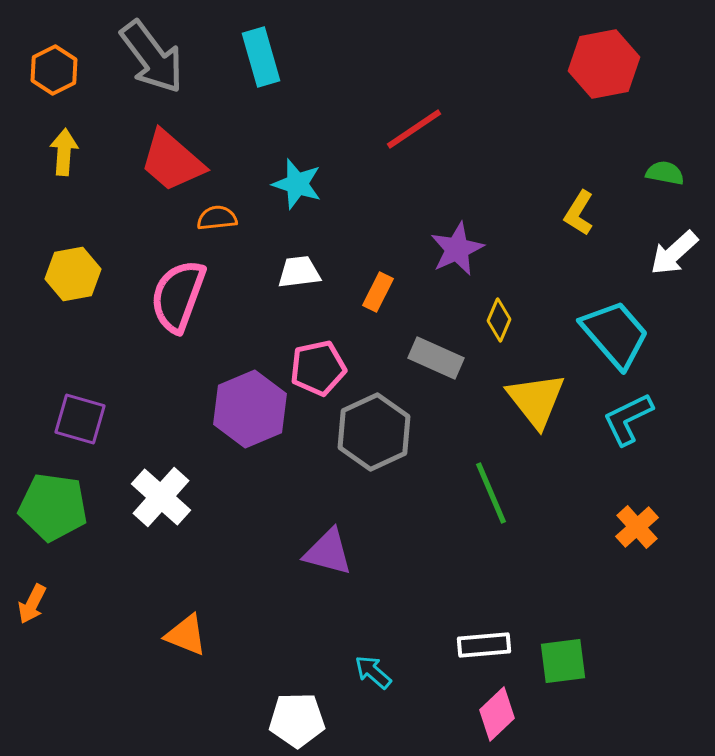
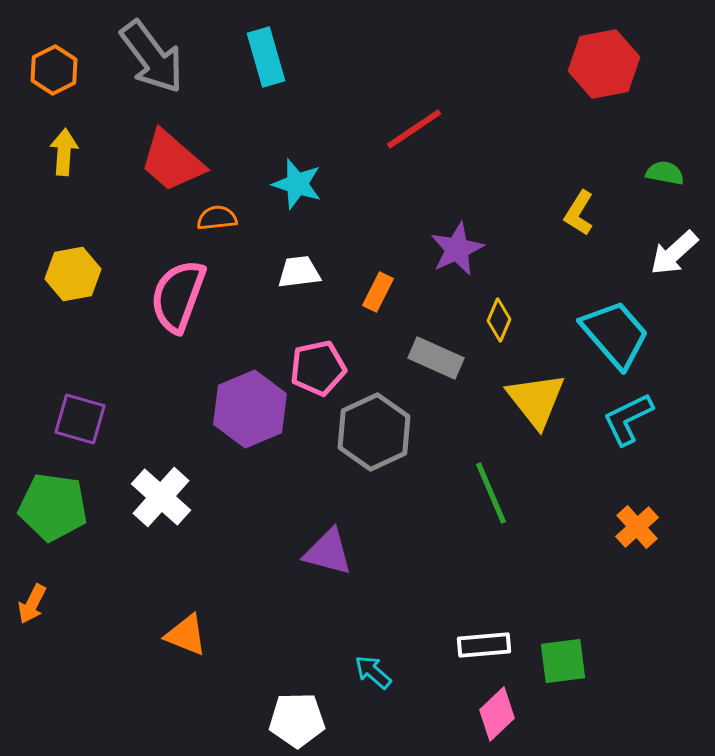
cyan rectangle: moved 5 px right
